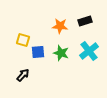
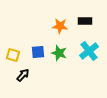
black rectangle: rotated 16 degrees clockwise
yellow square: moved 10 px left, 15 px down
green star: moved 2 px left
